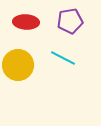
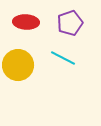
purple pentagon: moved 2 px down; rotated 10 degrees counterclockwise
